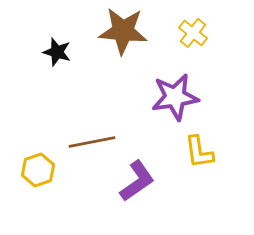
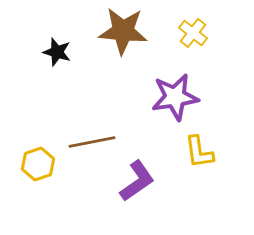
yellow hexagon: moved 6 px up
